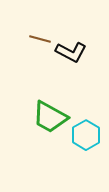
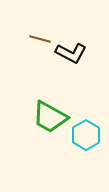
black L-shape: moved 1 px down
